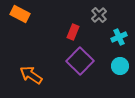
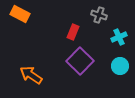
gray cross: rotated 28 degrees counterclockwise
